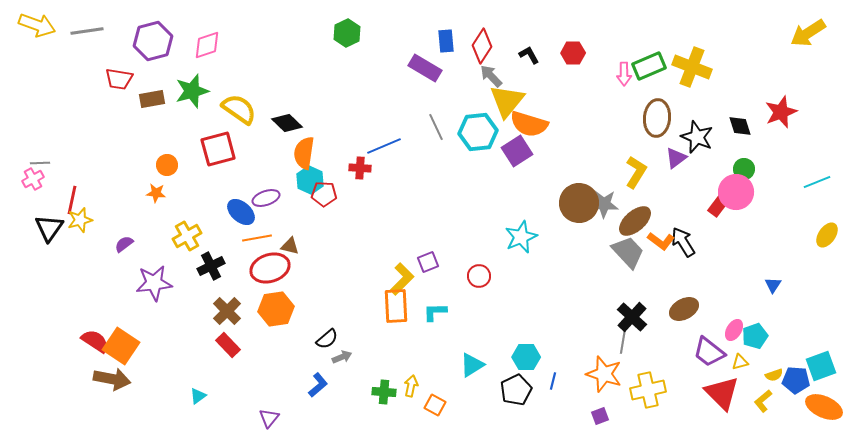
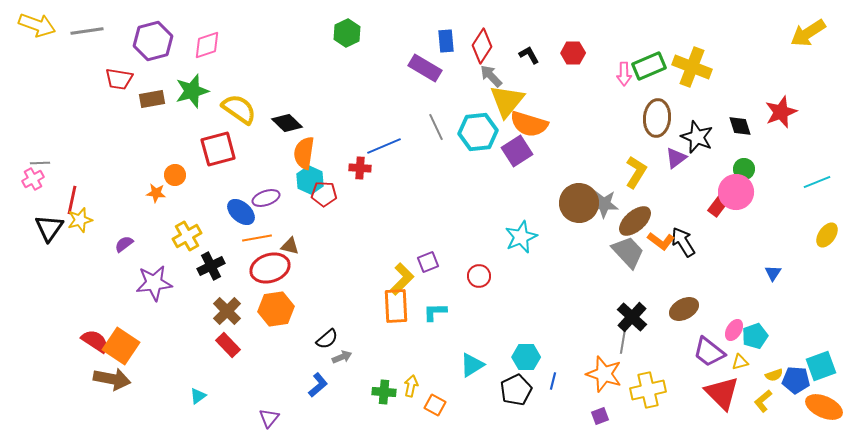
orange circle at (167, 165): moved 8 px right, 10 px down
blue triangle at (773, 285): moved 12 px up
